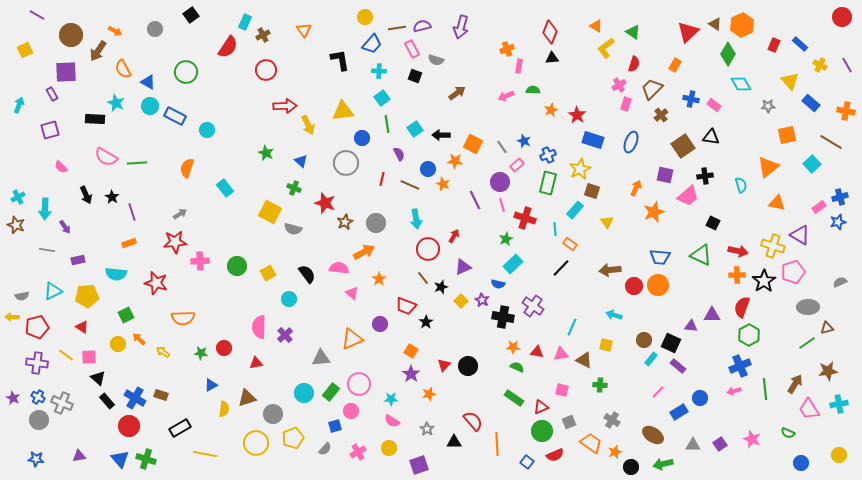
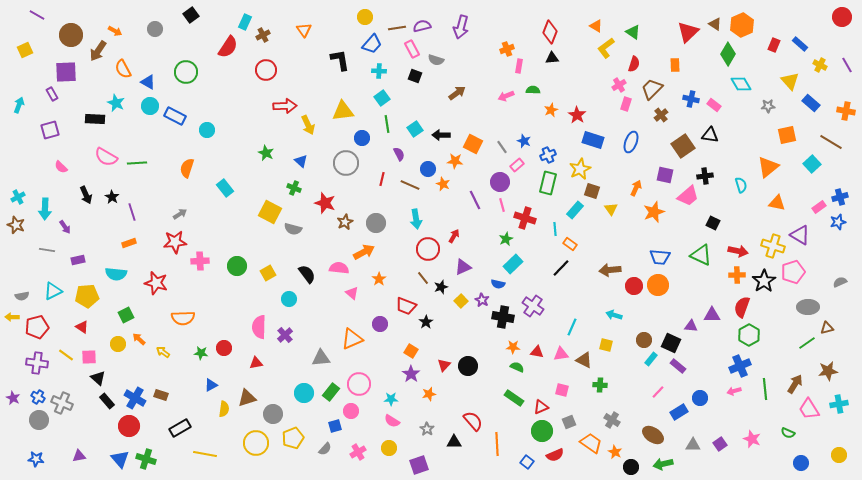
orange rectangle at (675, 65): rotated 32 degrees counterclockwise
black triangle at (711, 137): moved 1 px left, 2 px up
yellow triangle at (607, 222): moved 4 px right, 13 px up
orange star at (615, 452): rotated 24 degrees counterclockwise
